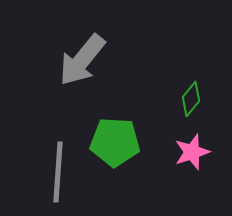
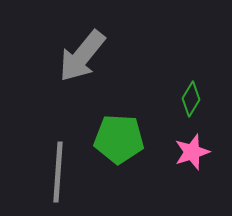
gray arrow: moved 4 px up
green diamond: rotated 8 degrees counterclockwise
green pentagon: moved 4 px right, 3 px up
